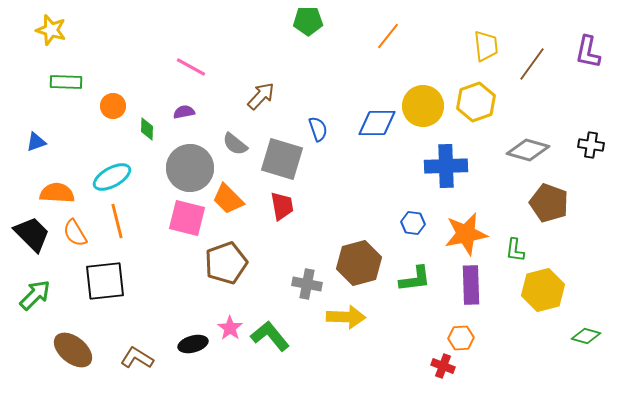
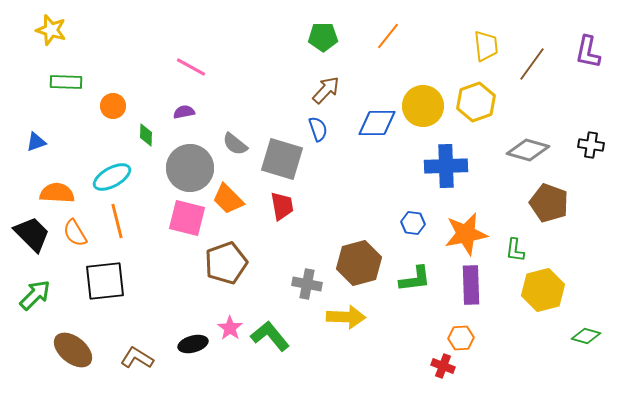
green pentagon at (308, 21): moved 15 px right, 16 px down
brown arrow at (261, 96): moved 65 px right, 6 px up
green diamond at (147, 129): moved 1 px left, 6 px down
